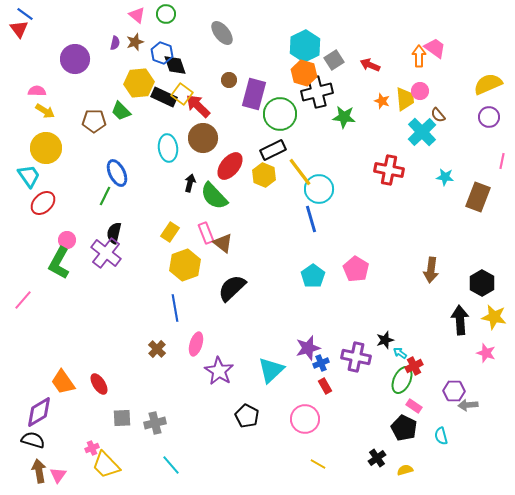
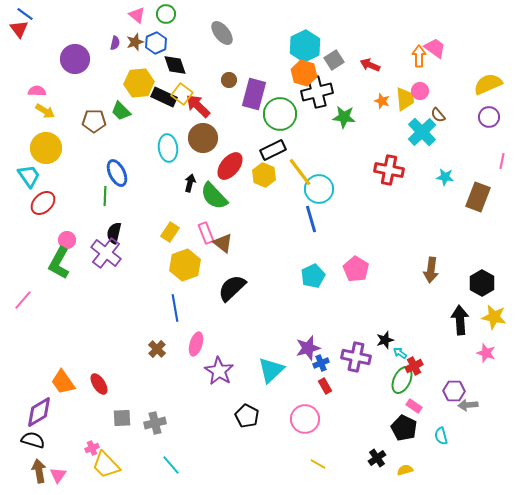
blue hexagon at (162, 53): moved 6 px left, 10 px up; rotated 15 degrees clockwise
green line at (105, 196): rotated 24 degrees counterclockwise
cyan pentagon at (313, 276): rotated 10 degrees clockwise
